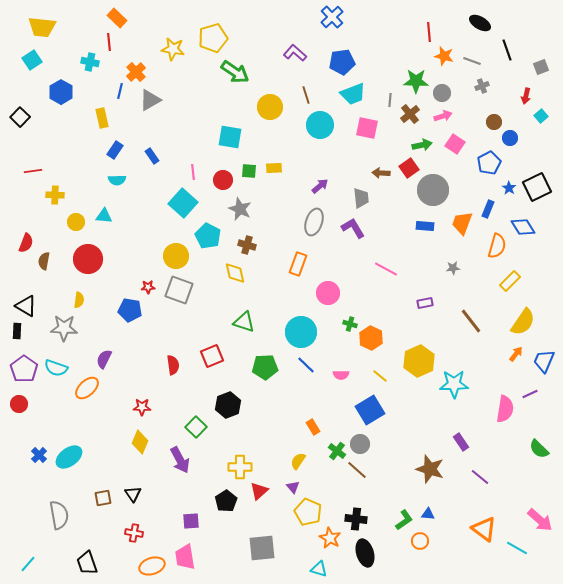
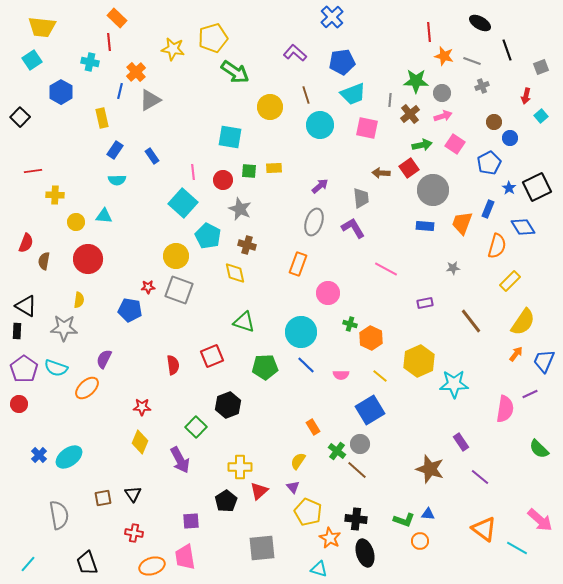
green L-shape at (404, 520): rotated 55 degrees clockwise
